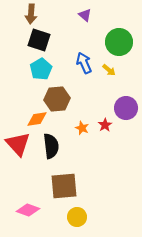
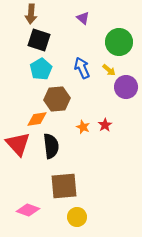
purple triangle: moved 2 px left, 3 px down
blue arrow: moved 2 px left, 5 px down
purple circle: moved 21 px up
orange star: moved 1 px right, 1 px up
